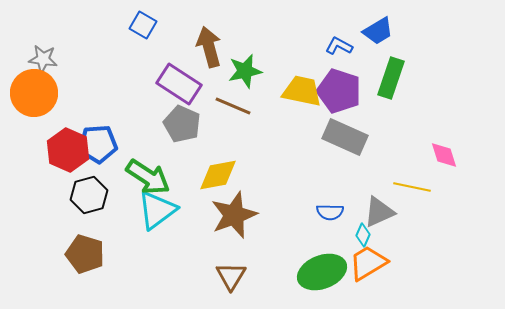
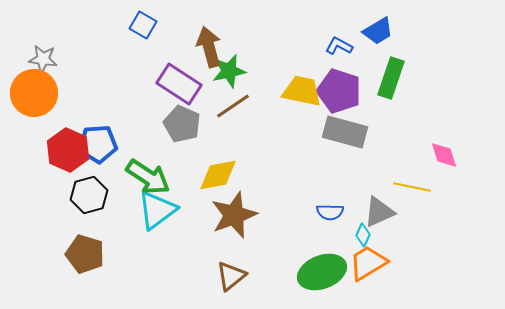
green star: moved 16 px left
brown line: rotated 57 degrees counterclockwise
gray rectangle: moved 5 px up; rotated 9 degrees counterclockwise
brown triangle: rotated 20 degrees clockwise
